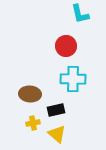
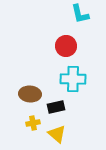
black rectangle: moved 3 px up
